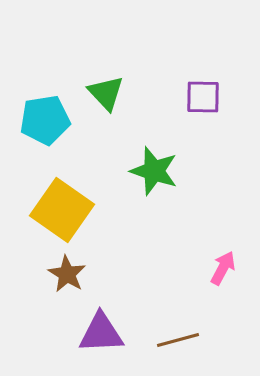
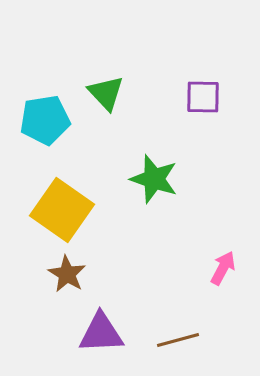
green star: moved 8 px down
